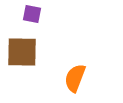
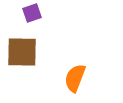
purple square: moved 1 px up; rotated 30 degrees counterclockwise
